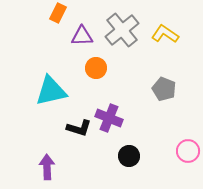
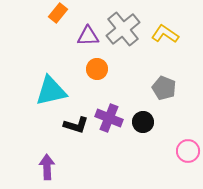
orange rectangle: rotated 12 degrees clockwise
gray cross: moved 1 px right, 1 px up
purple triangle: moved 6 px right
orange circle: moved 1 px right, 1 px down
gray pentagon: moved 1 px up
black L-shape: moved 3 px left, 3 px up
black circle: moved 14 px right, 34 px up
